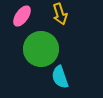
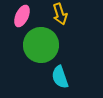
pink ellipse: rotated 10 degrees counterclockwise
green circle: moved 4 px up
